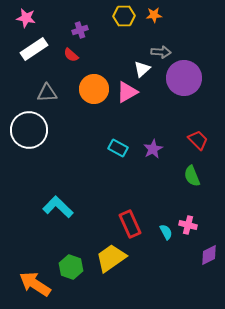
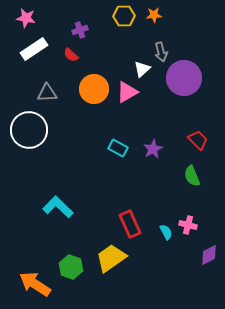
gray arrow: rotated 72 degrees clockwise
